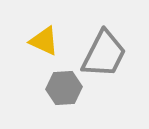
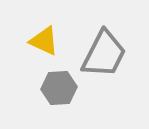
gray hexagon: moved 5 px left
